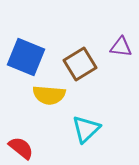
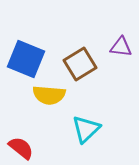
blue square: moved 2 px down
